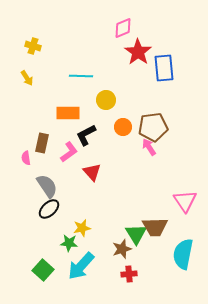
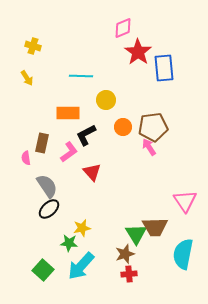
brown star: moved 3 px right, 5 px down
